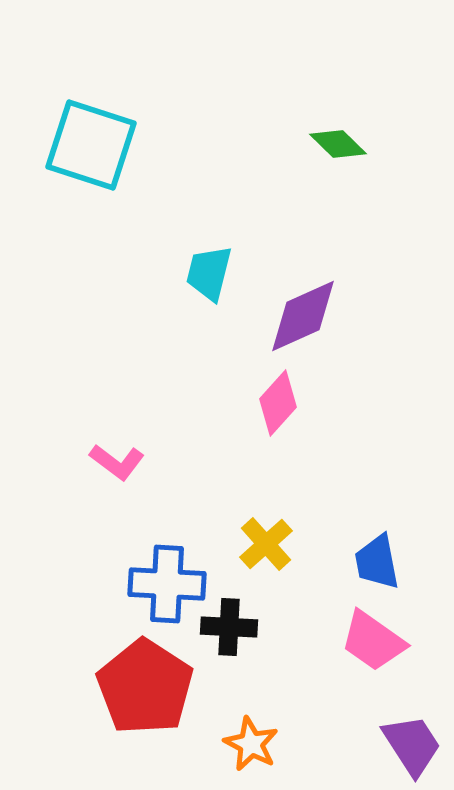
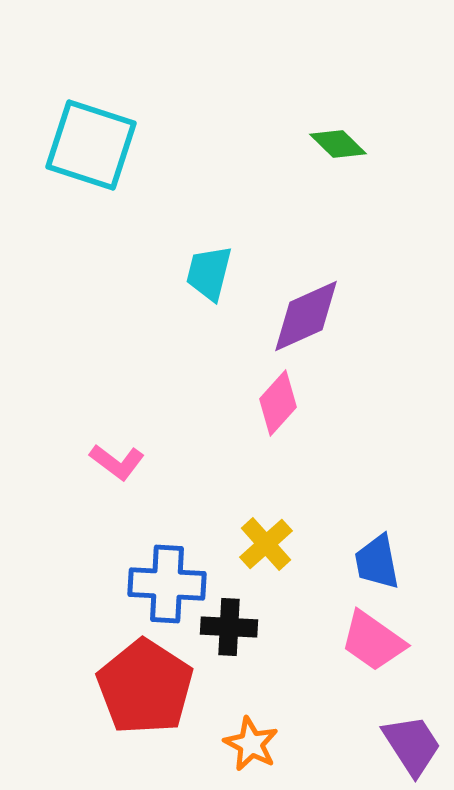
purple diamond: moved 3 px right
